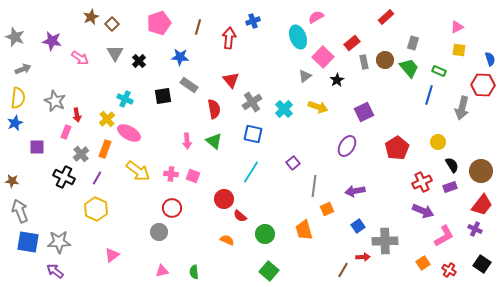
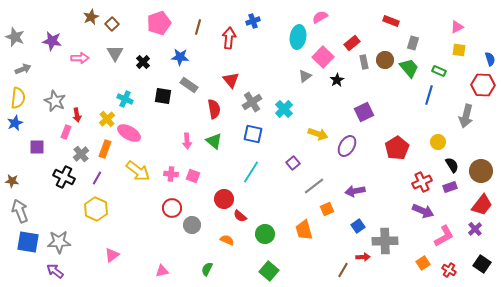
pink semicircle at (316, 17): moved 4 px right
red rectangle at (386, 17): moved 5 px right, 4 px down; rotated 63 degrees clockwise
cyan ellipse at (298, 37): rotated 30 degrees clockwise
pink arrow at (80, 58): rotated 36 degrees counterclockwise
black cross at (139, 61): moved 4 px right, 1 px down
black square at (163, 96): rotated 18 degrees clockwise
yellow arrow at (318, 107): moved 27 px down
gray arrow at (462, 108): moved 4 px right, 8 px down
gray line at (314, 186): rotated 45 degrees clockwise
purple cross at (475, 229): rotated 24 degrees clockwise
gray circle at (159, 232): moved 33 px right, 7 px up
green semicircle at (194, 272): moved 13 px right, 3 px up; rotated 32 degrees clockwise
